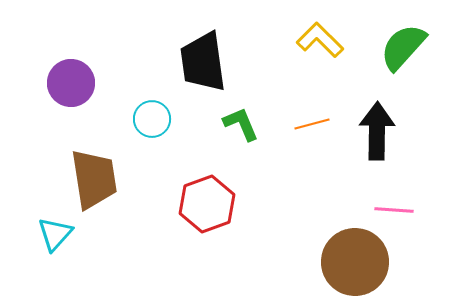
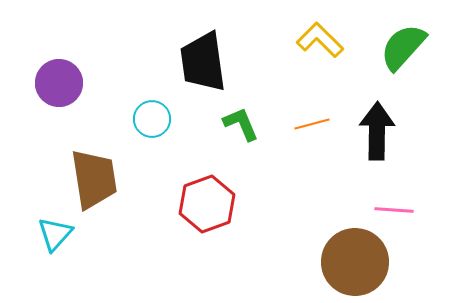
purple circle: moved 12 px left
